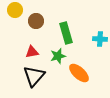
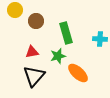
orange ellipse: moved 1 px left
